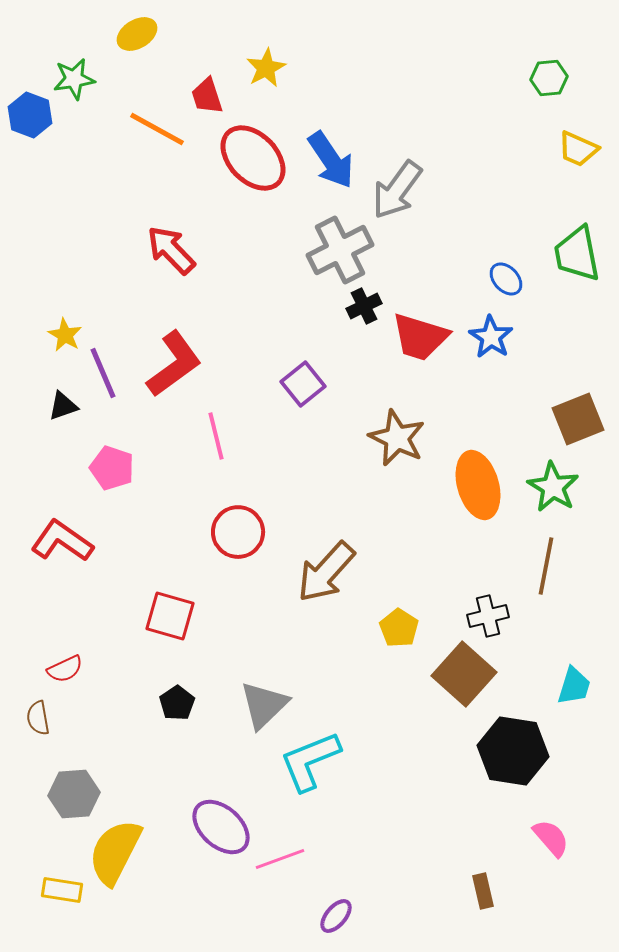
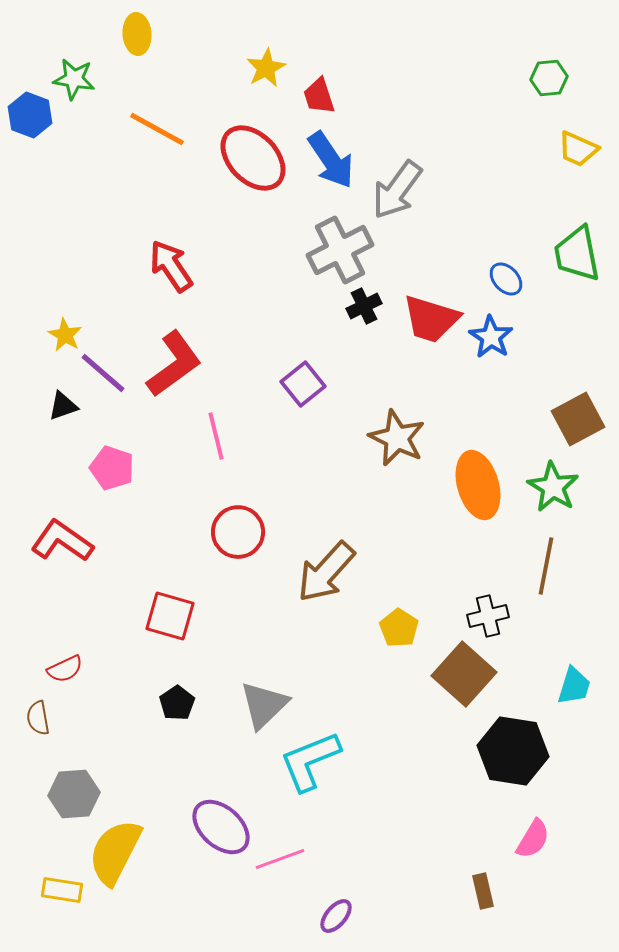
yellow ellipse at (137, 34): rotated 63 degrees counterclockwise
green star at (74, 79): rotated 18 degrees clockwise
red trapezoid at (207, 96): moved 112 px right
red arrow at (171, 250): moved 16 px down; rotated 10 degrees clockwise
red trapezoid at (420, 337): moved 11 px right, 18 px up
purple line at (103, 373): rotated 26 degrees counterclockwise
brown square at (578, 419): rotated 6 degrees counterclockwise
pink semicircle at (551, 838): moved 18 px left, 1 px down; rotated 72 degrees clockwise
